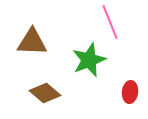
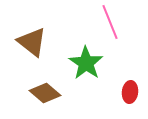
brown triangle: rotated 36 degrees clockwise
green star: moved 3 px left, 3 px down; rotated 16 degrees counterclockwise
